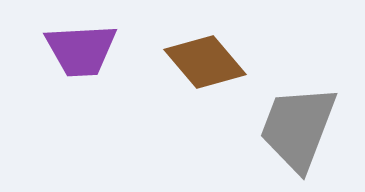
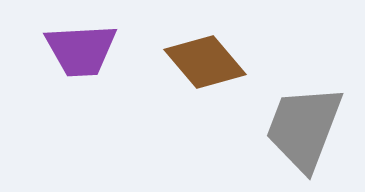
gray trapezoid: moved 6 px right
